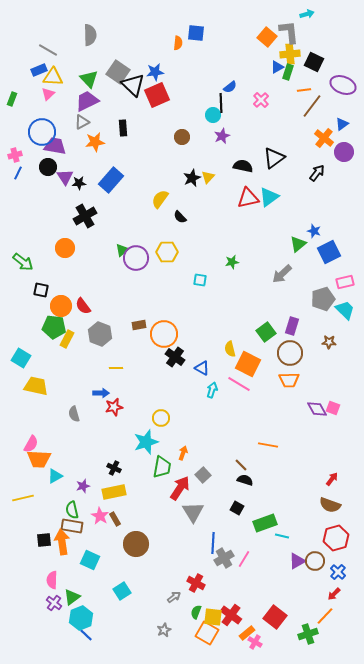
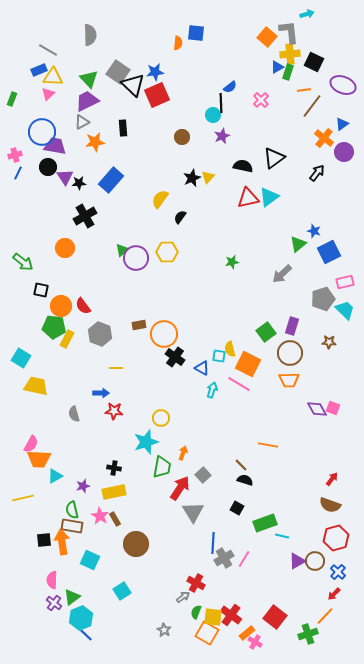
black semicircle at (180, 217): rotated 80 degrees clockwise
cyan square at (200, 280): moved 19 px right, 76 px down
red star at (114, 407): moved 4 px down; rotated 18 degrees clockwise
black cross at (114, 468): rotated 16 degrees counterclockwise
gray arrow at (174, 597): moved 9 px right
gray star at (164, 630): rotated 16 degrees counterclockwise
